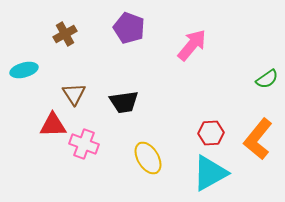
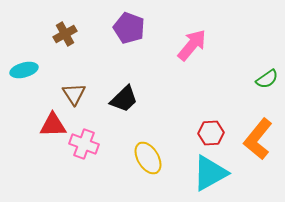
black trapezoid: moved 3 px up; rotated 36 degrees counterclockwise
